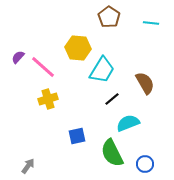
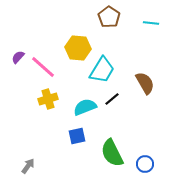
cyan semicircle: moved 43 px left, 16 px up
